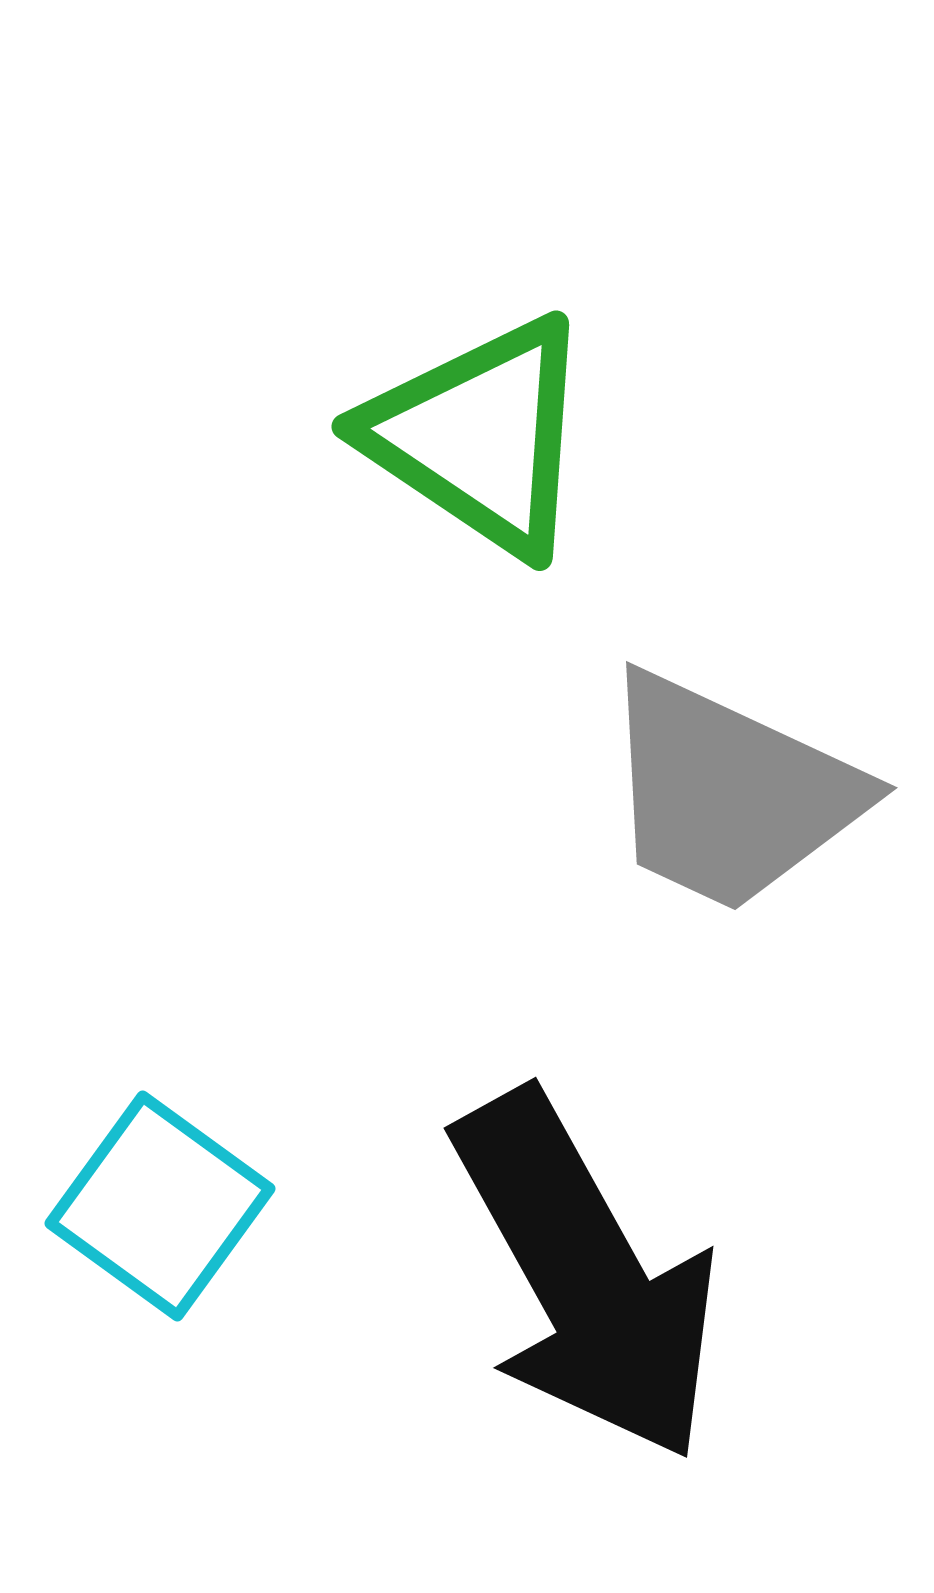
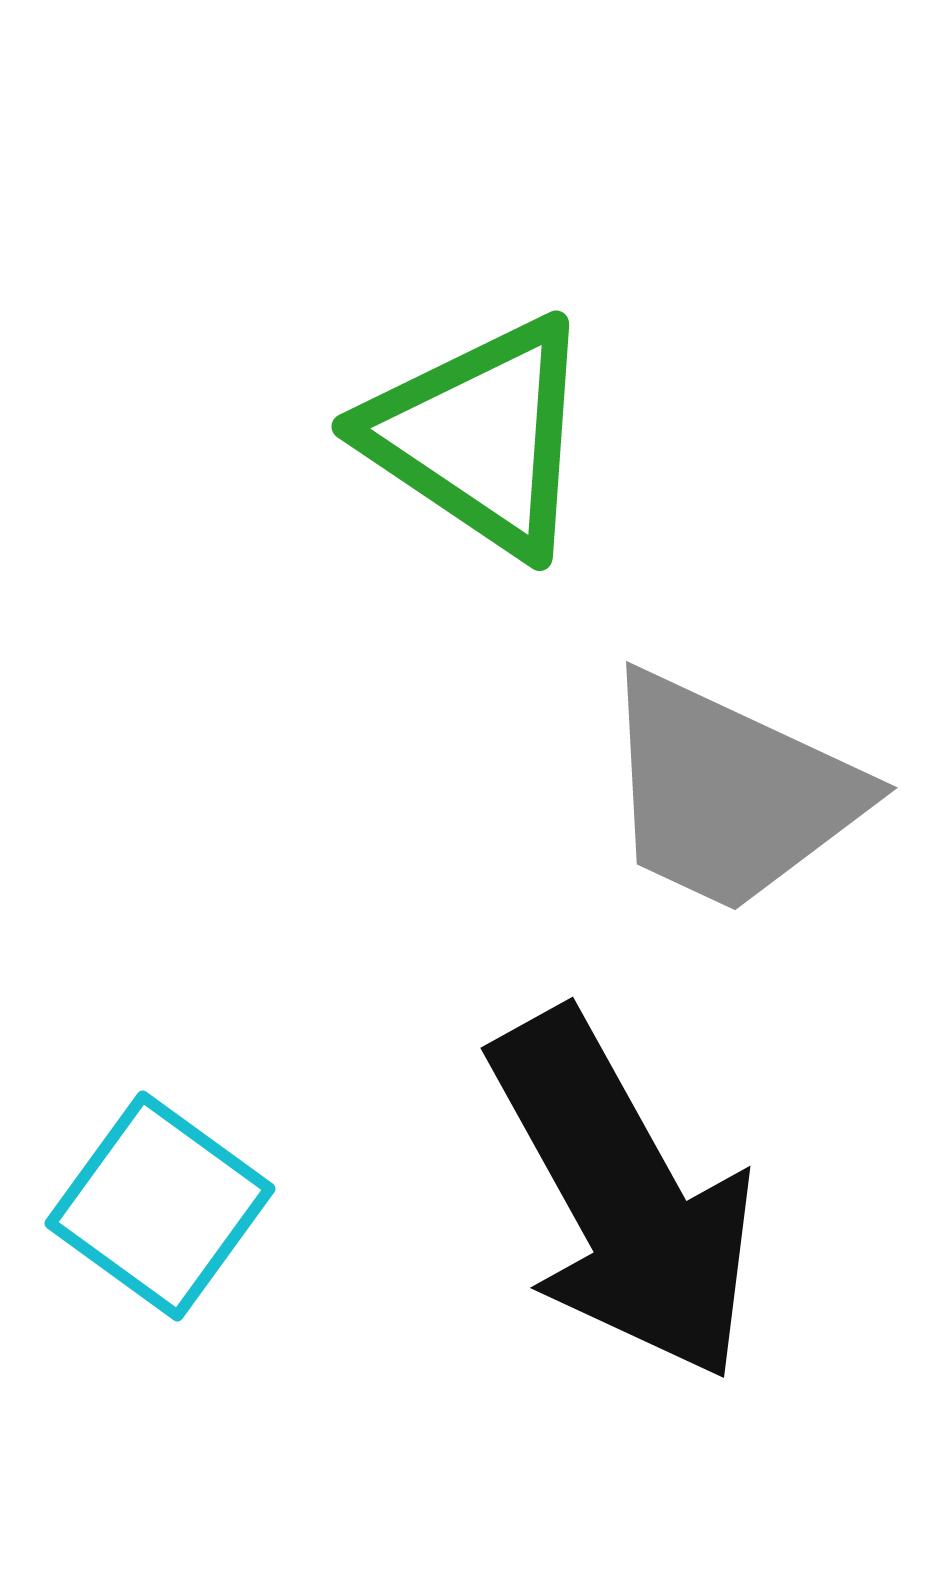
black arrow: moved 37 px right, 80 px up
